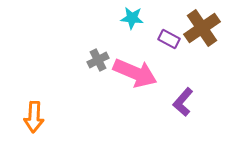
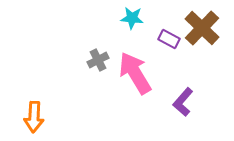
brown cross: rotated 12 degrees counterclockwise
pink arrow: rotated 144 degrees counterclockwise
